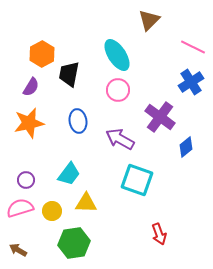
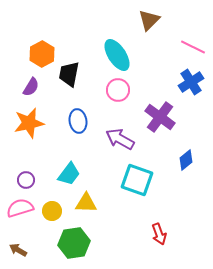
blue diamond: moved 13 px down
